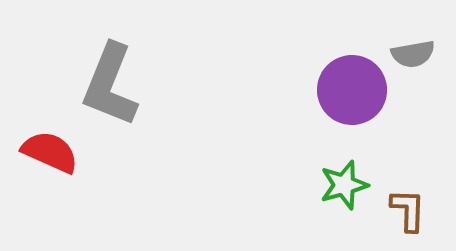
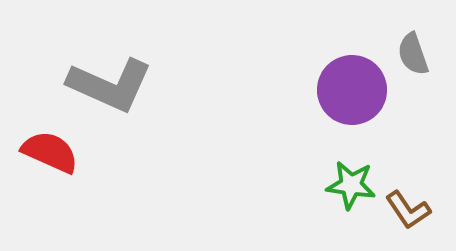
gray semicircle: rotated 81 degrees clockwise
gray L-shape: rotated 88 degrees counterclockwise
green star: moved 7 px right; rotated 24 degrees clockwise
brown L-shape: rotated 144 degrees clockwise
